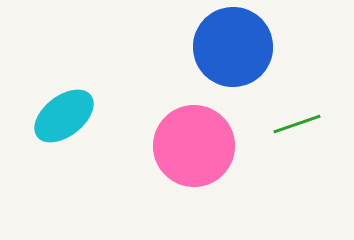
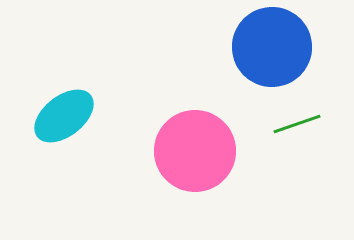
blue circle: moved 39 px right
pink circle: moved 1 px right, 5 px down
